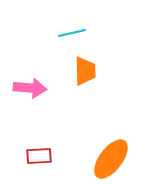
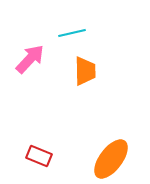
pink arrow: moved 29 px up; rotated 52 degrees counterclockwise
red rectangle: rotated 25 degrees clockwise
